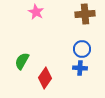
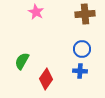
blue cross: moved 3 px down
red diamond: moved 1 px right, 1 px down
